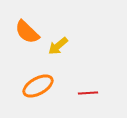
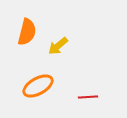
orange semicircle: rotated 120 degrees counterclockwise
red line: moved 4 px down
